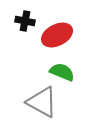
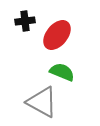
black cross: rotated 18 degrees counterclockwise
red ellipse: rotated 24 degrees counterclockwise
